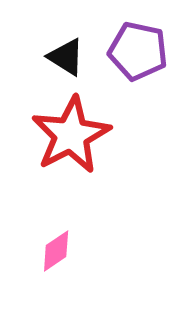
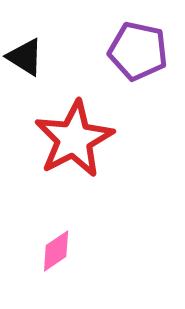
black triangle: moved 41 px left
red star: moved 3 px right, 4 px down
